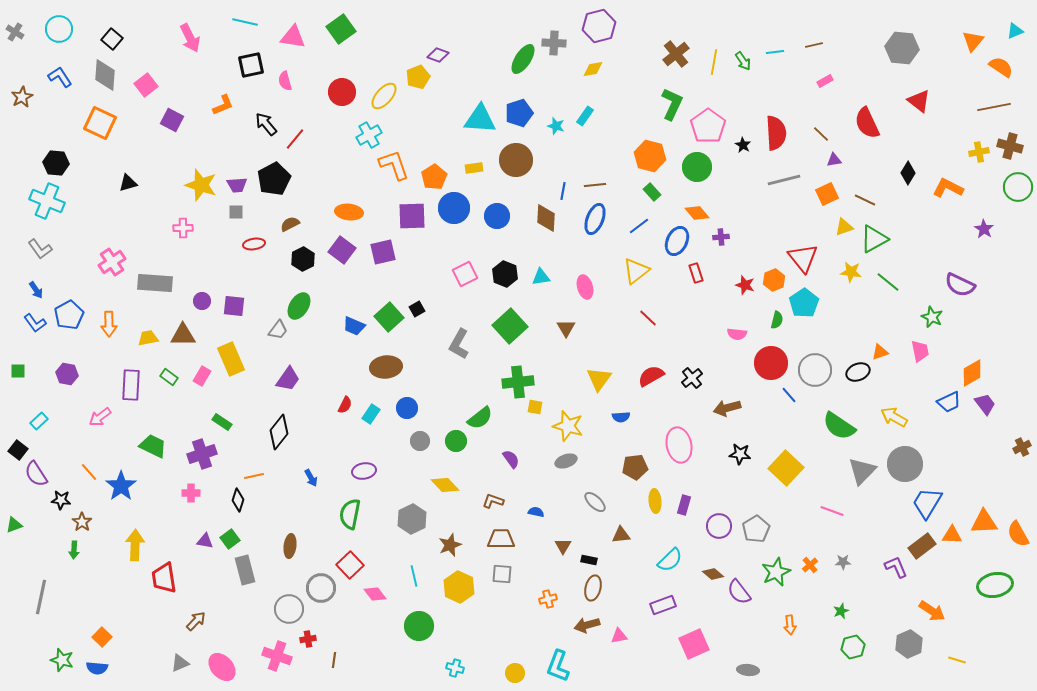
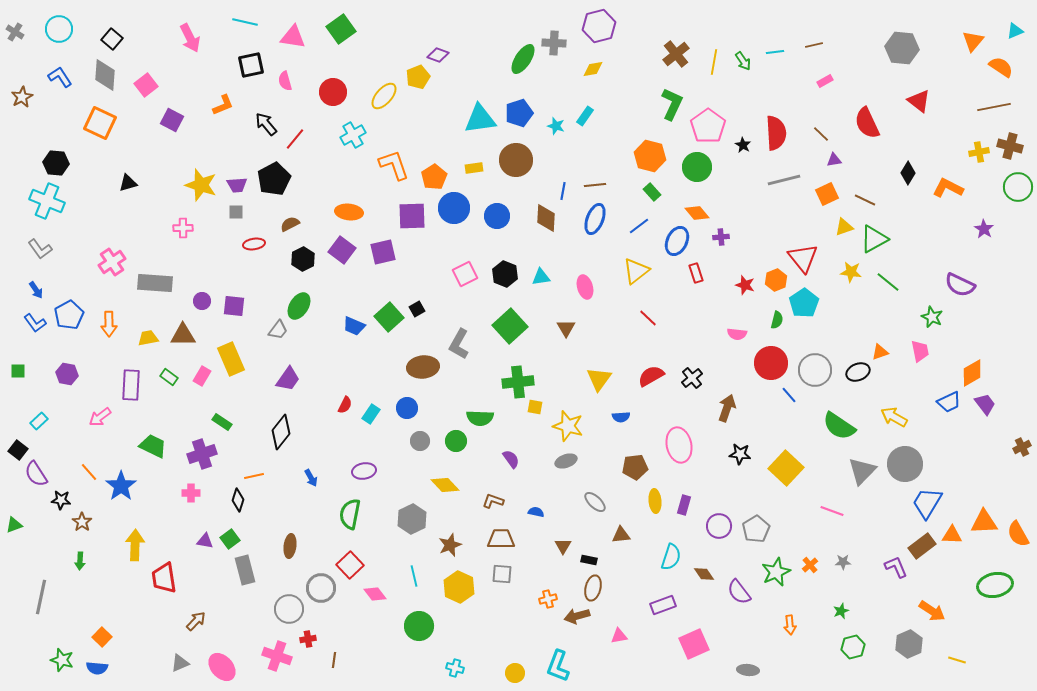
red circle at (342, 92): moved 9 px left
cyan triangle at (480, 119): rotated 12 degrees counterclockwise
cyan cross at (369, 135): moved 16 px left
orange hexagon at (774, 280): moved 2 px right
brown ellipse at (386, 367): moved 37 px right
brown arrow at (727, 408): rotated 124 degrees clockwise
green semicircle at (480, 418): rotated 40 degrees clockwise
black diamond at (279, 432): moved 2 px right
green arrow at (74, 550): moved 6 px right, 11 px down
cyan semicircle at (670, 560): moved 1 px right, 3 px up; rotated 28 degrees counterclockwise
brown diamond at (713, 574): moved 9 px left; rotated 15 degrees clockwise
brown arrow at (587, 625): moved 10 px left, 9 px up
